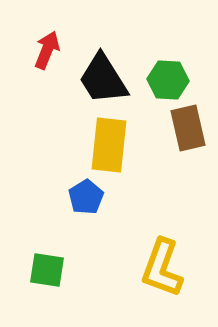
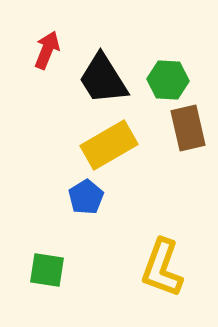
yellow rectangle: rotated 54 degrees clockwise
